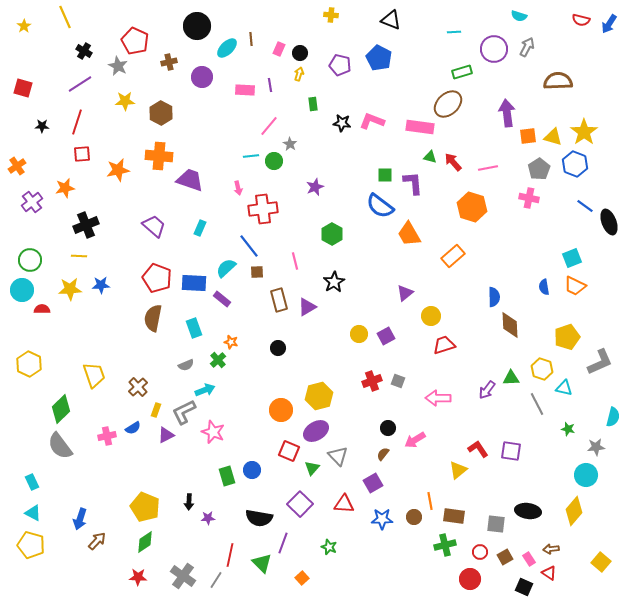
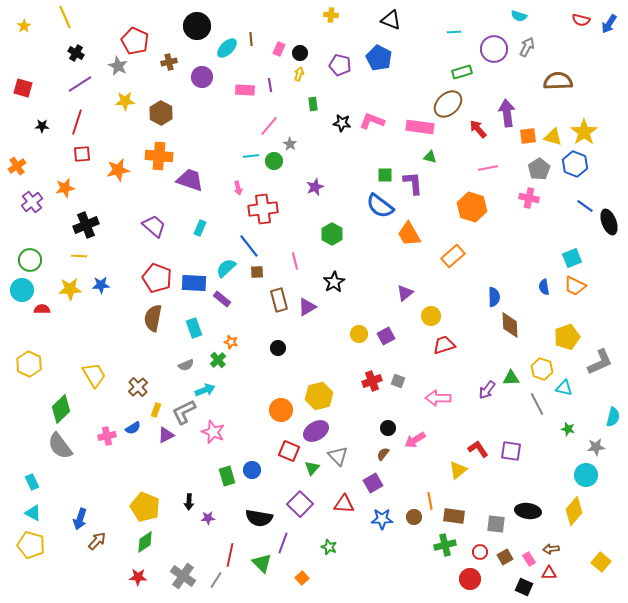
black cross at (84, 51): moved 8 px left, 2 px down
red arrow at (453, 162): moved 25 px right, 33 px up
yellow trapezoid at (94, 375): rotated 12 degrees counterclockwise
red triangle at (549, 573): rotated 35 degrees counterclockwise
